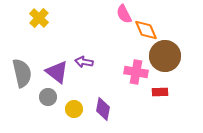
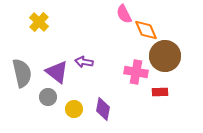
yellow cross: moved 4 px down
